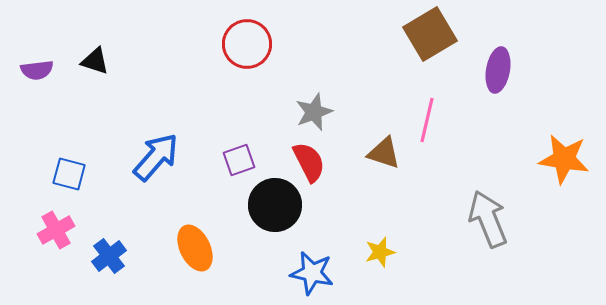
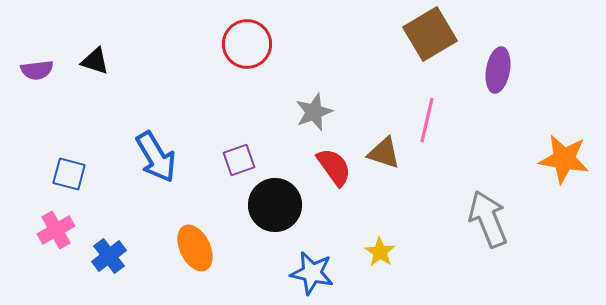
blue arrow: rotated 108 degrees clockwise
red semicircle: moved 25 px right, 5 px down; rotated 9 degrees counterclockwise
yellow star: rotated 24 degrees counterclockwise
